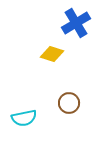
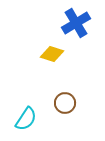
brown circle: moved 4 px left
cyan semicircle: moved 2 px right, 1 px down; rotated 45 degrees counterclockwise
